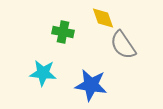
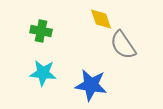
yellow diamond: moved 2 px left, 1 px down
green cross: moved 22 px left, 1 px up
